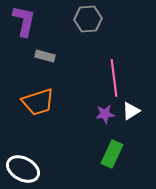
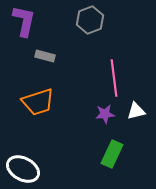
gray hexagon: moved 2 px right, 1 px down; rotated 16 degrees counterclockwise
white triangle: moved 5 px right; rotated 18 degrees clockwise
